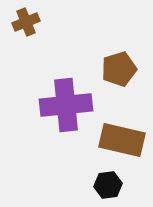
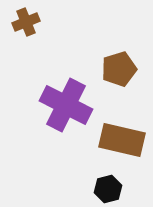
purple cross: rotated 33 degrees clockwise
black hexagon: moved 4 px down; rotated 8 degrees counterclockwise
